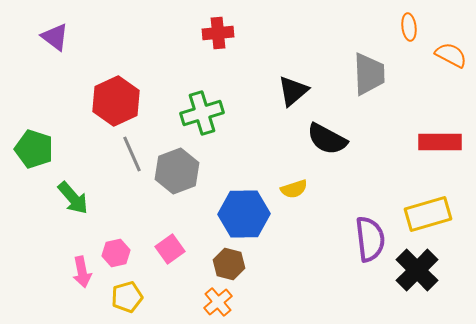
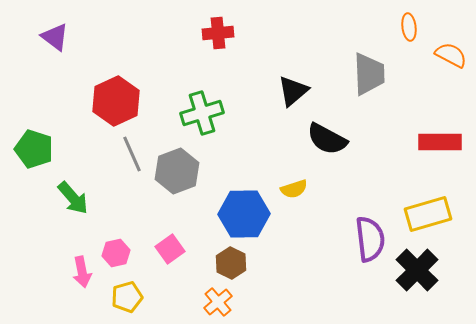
brown hexagon: moved 2 px right, 1 px up; rotated 12 degrees clockwise
